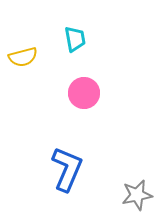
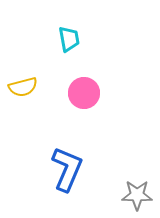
cyan trapezoid: moved 6 px left
yellow semicircle: moved 30 px down
gray star: rotated 12 degrees clockwise
